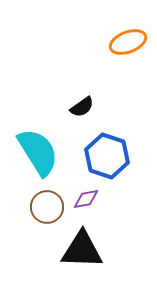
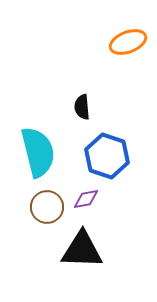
black semicircle: rotated 120 degrees clockwise
cyan semicircle: rotated 18 degrees clockwise
